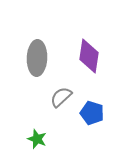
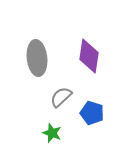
gray ellipse: rotated 8 degrees counterclockwise
green star: moved 15 px right, 6 px up
